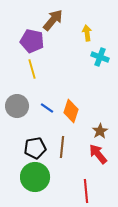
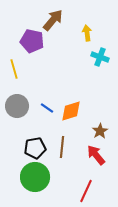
yellow line: moved 18 px left
orange diamond: rotated 55 degrees clockwise
red arrow: moved 2 px left, 1 px down
red line: rotated 30 degrees clockwise
